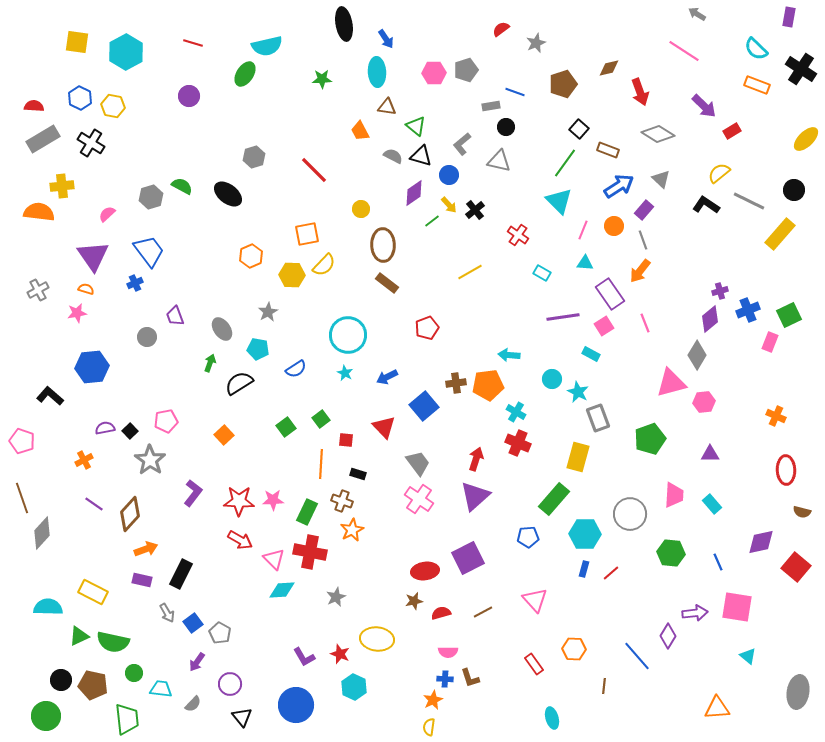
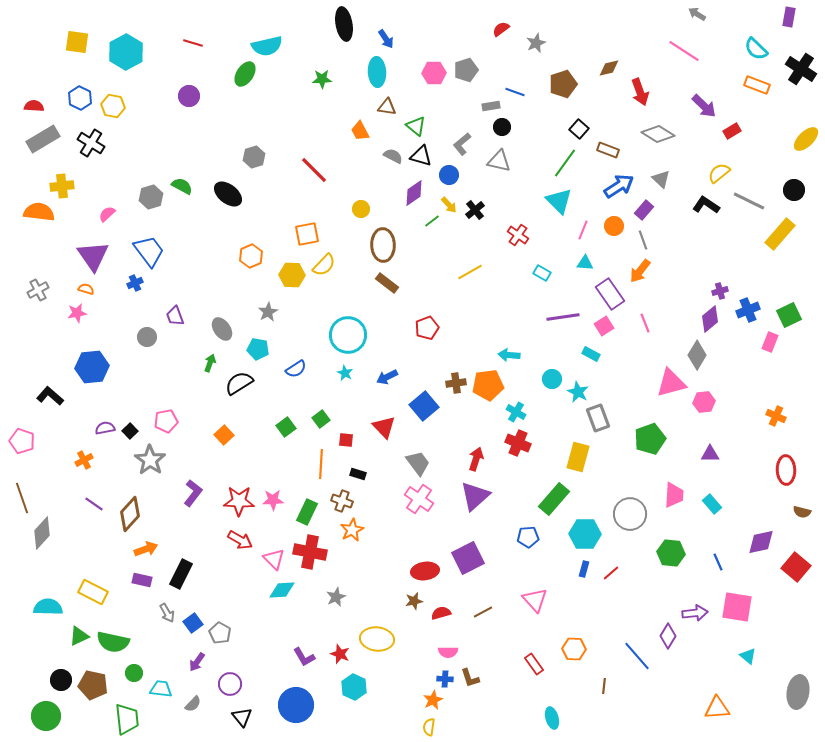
black circle at (506, 127): moved 4 px left
